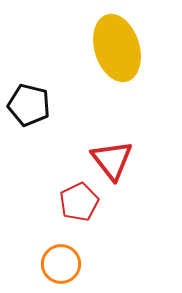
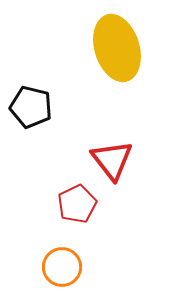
black pentagon: moved 2 px right, 2 px down
red pentagon: moved 2 px left, 2 px down
orange circle: moved 1 px right, 3 px down
